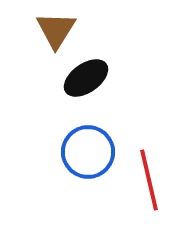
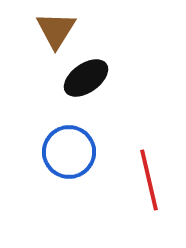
blue circle: moved 19 px left
